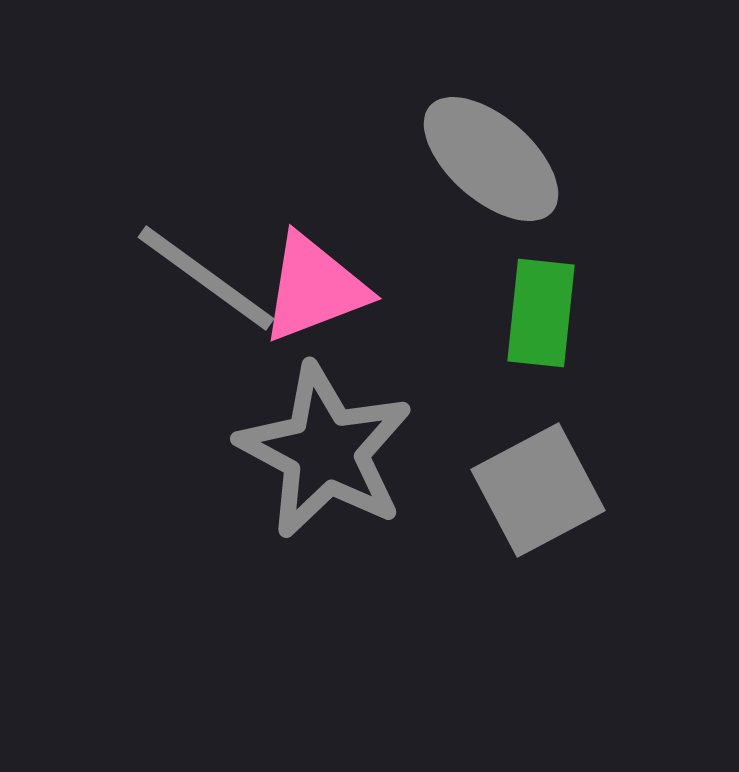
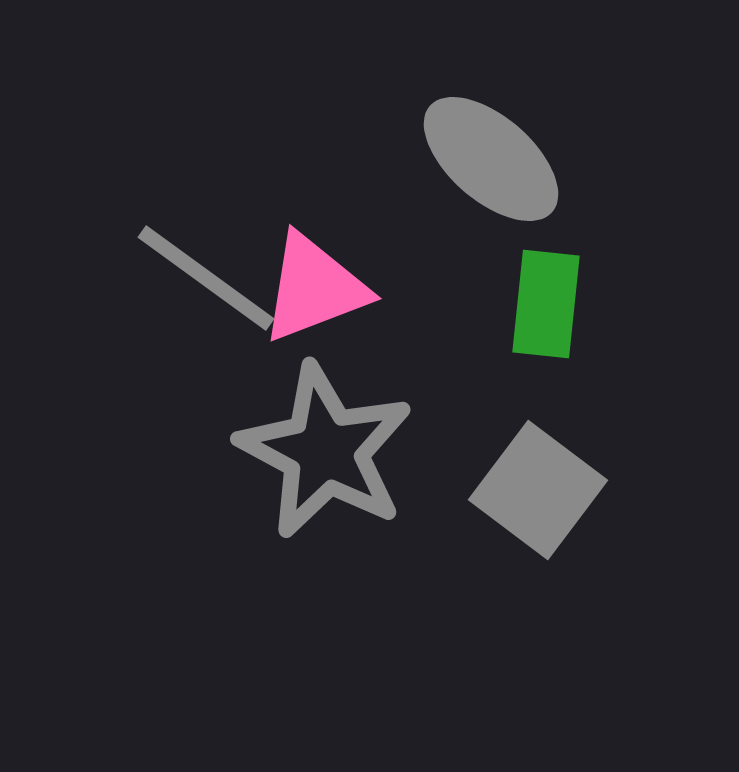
green rectangle: moved 5 px right, 9 px up
gray square: rotated 25 degrees counterclockwise
